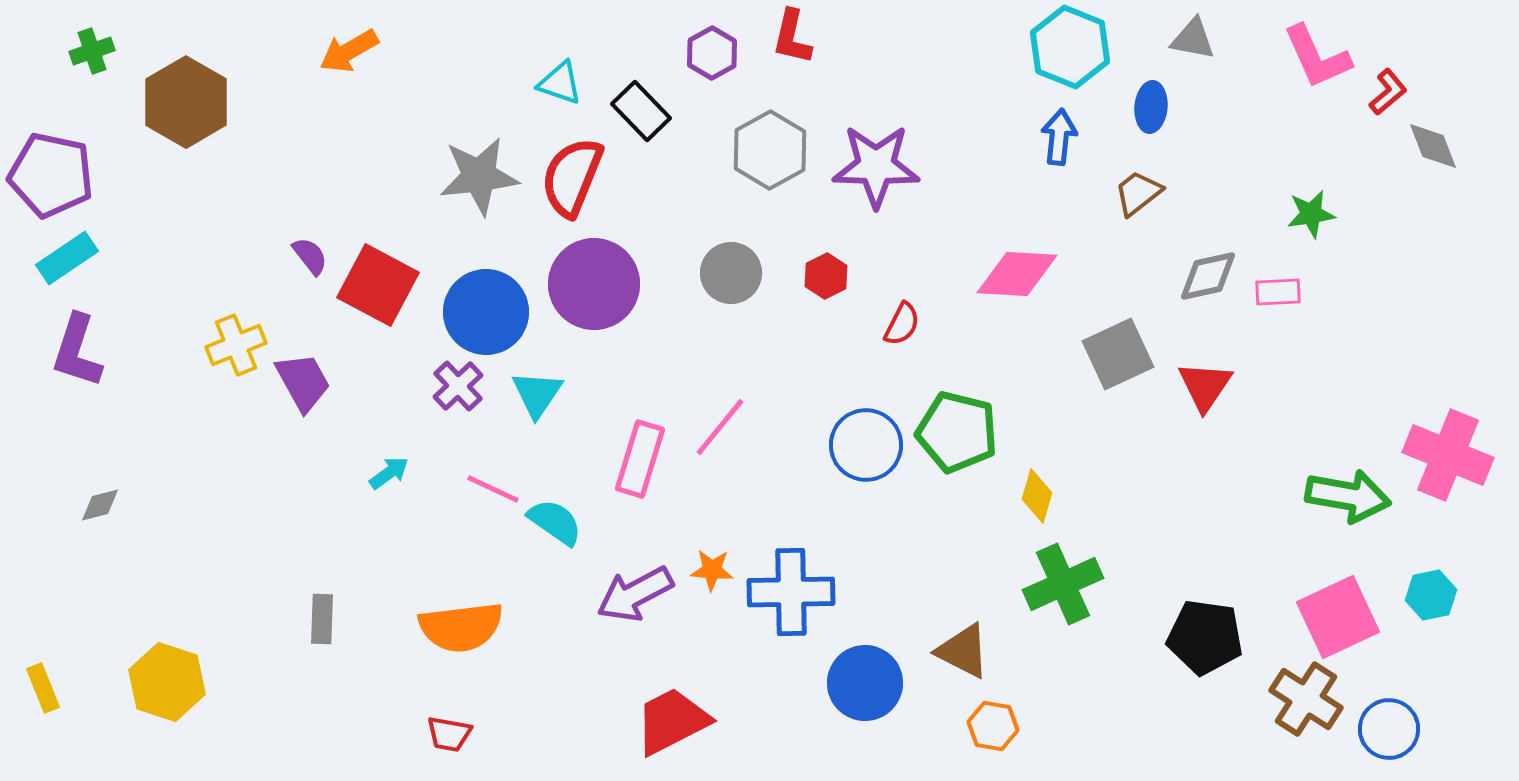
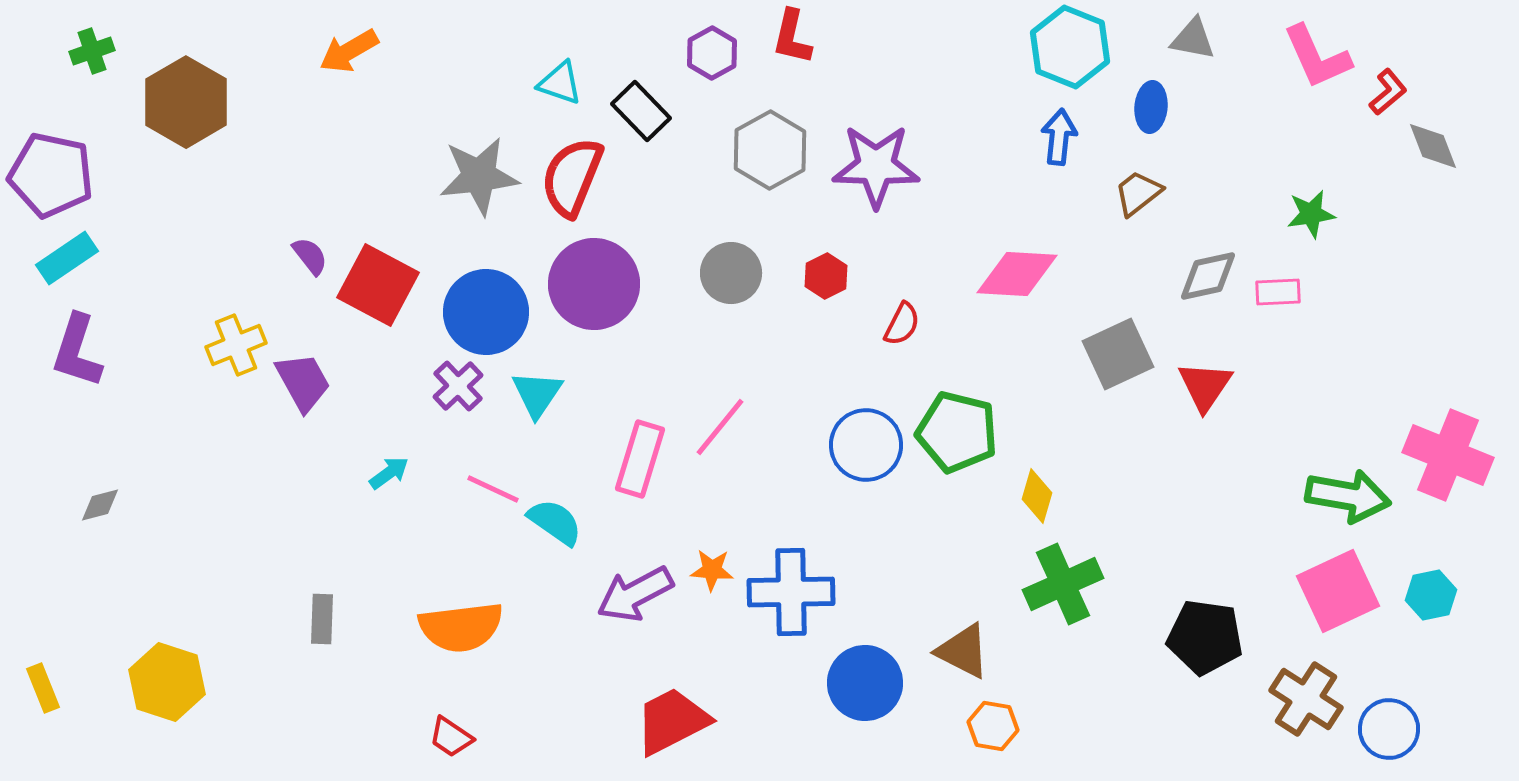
pink square at (1338, 617): moved 26 px up
red trapezoid at (449, 734): moved 2 px right, 3 px down; rotated 24 degrees clockwise
